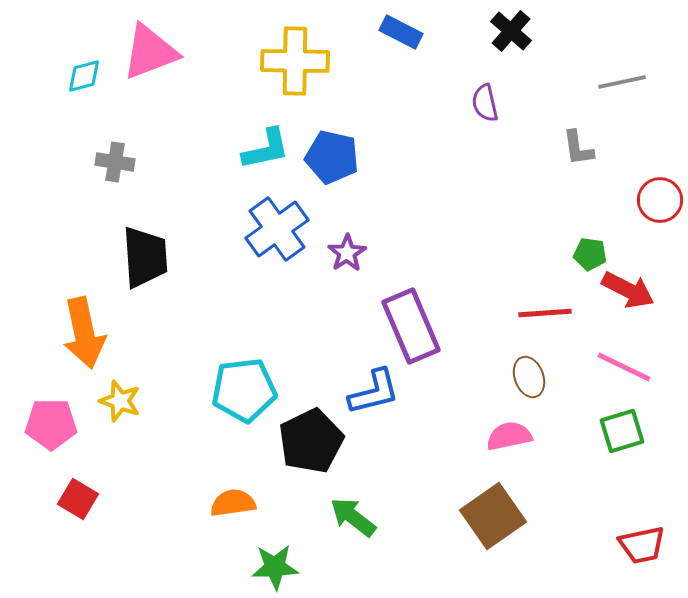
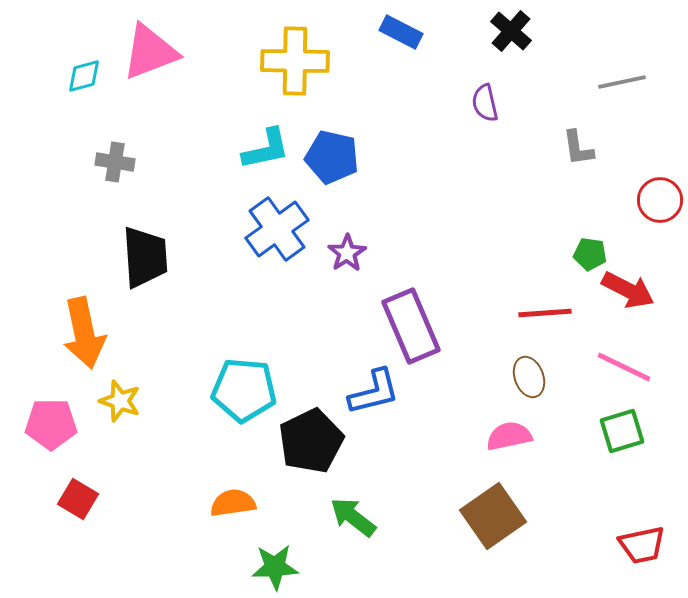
cyan pentagon: rotated 12 degrees clockwise
